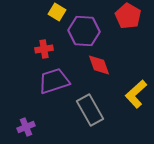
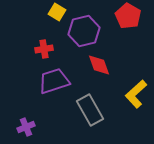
purple hexagon: rotated 16 degrees counterclockwise
